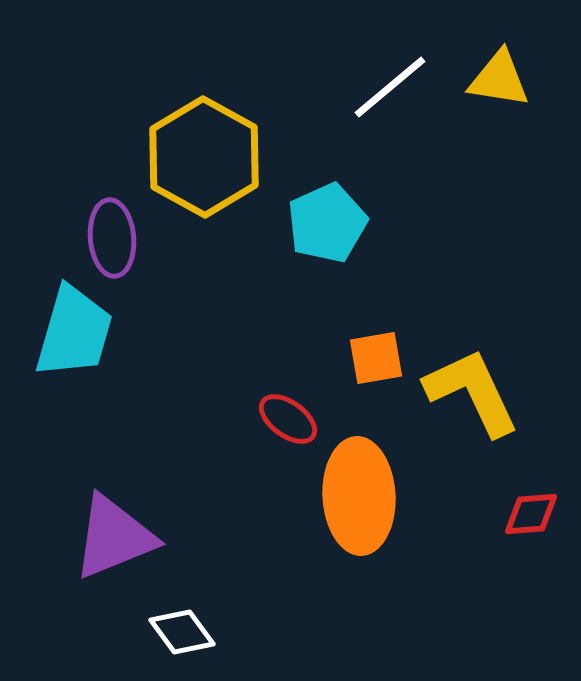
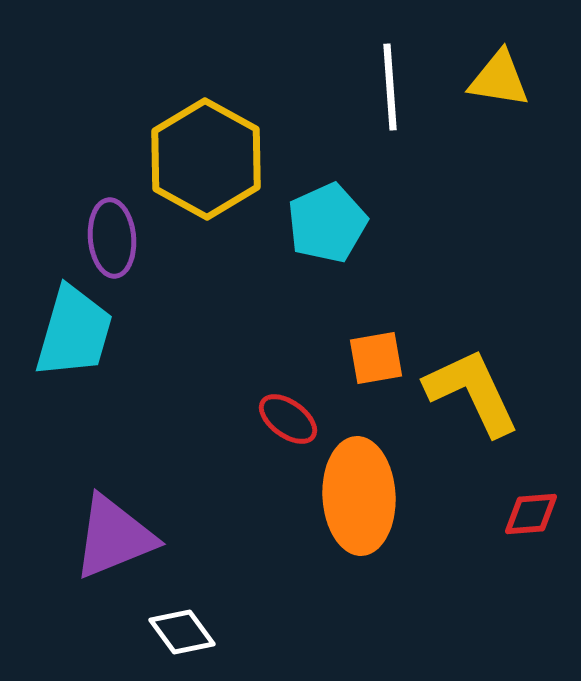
white line: rotated 54 degrees counterclockwise
yellow hexagon: moved 2 px right, 2 px down
